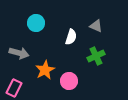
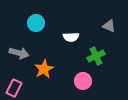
gray triangle: moved 13 px right
white semicircle: rotated 70 degrees clockwise
orange star: moved 1 px left, 1 px up
pink circle: moved 14 px right
